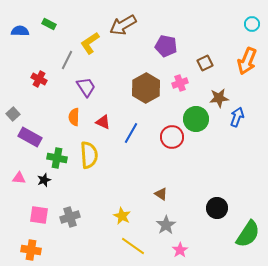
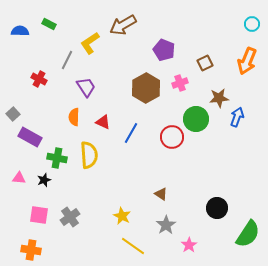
purple pentagon: moved 2 px left, 4 px down; rotated 10 degrees clockwise
gray cross: rotated 18 degrees counterclockwise
pink star: moved 9 px right, 5 px up
